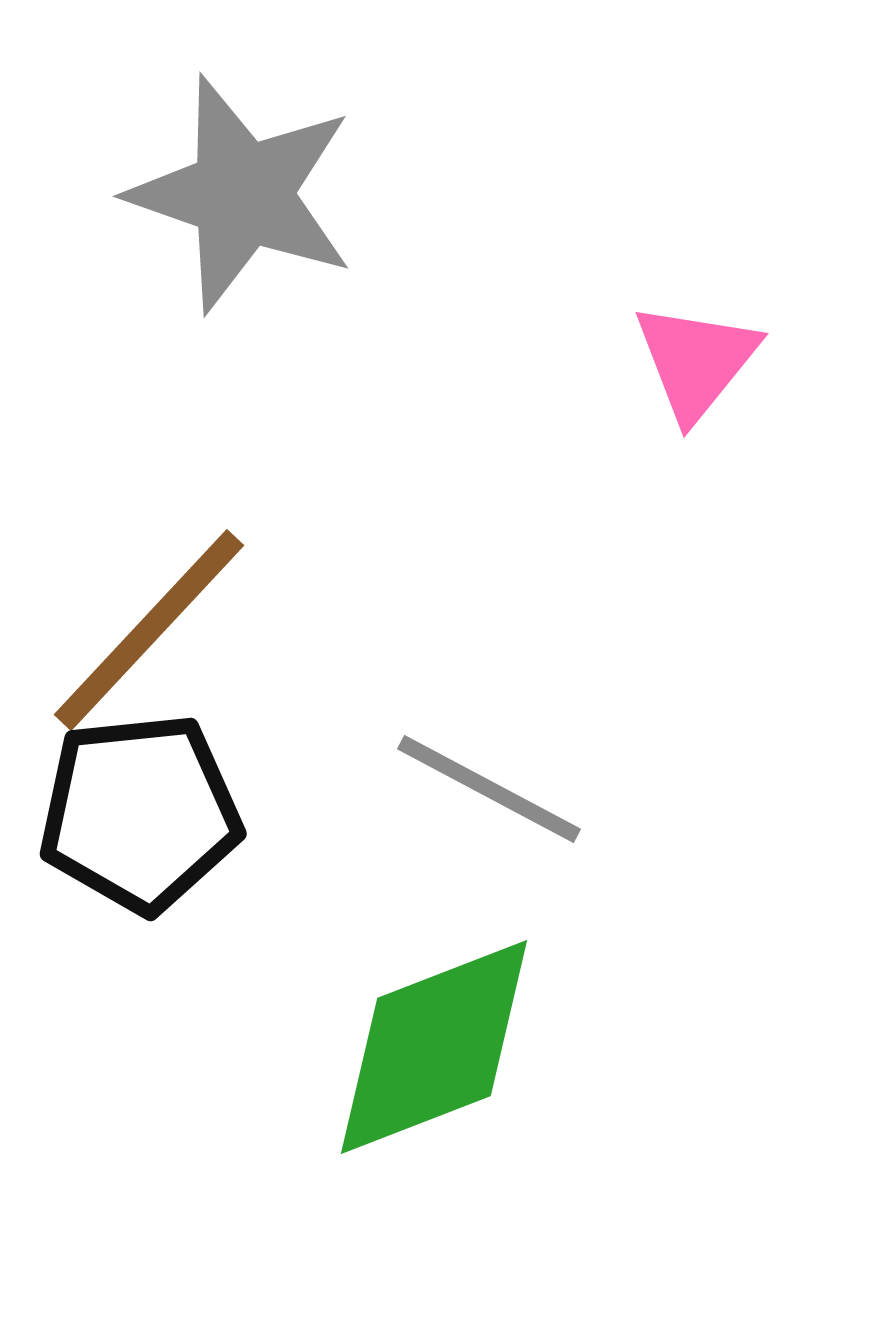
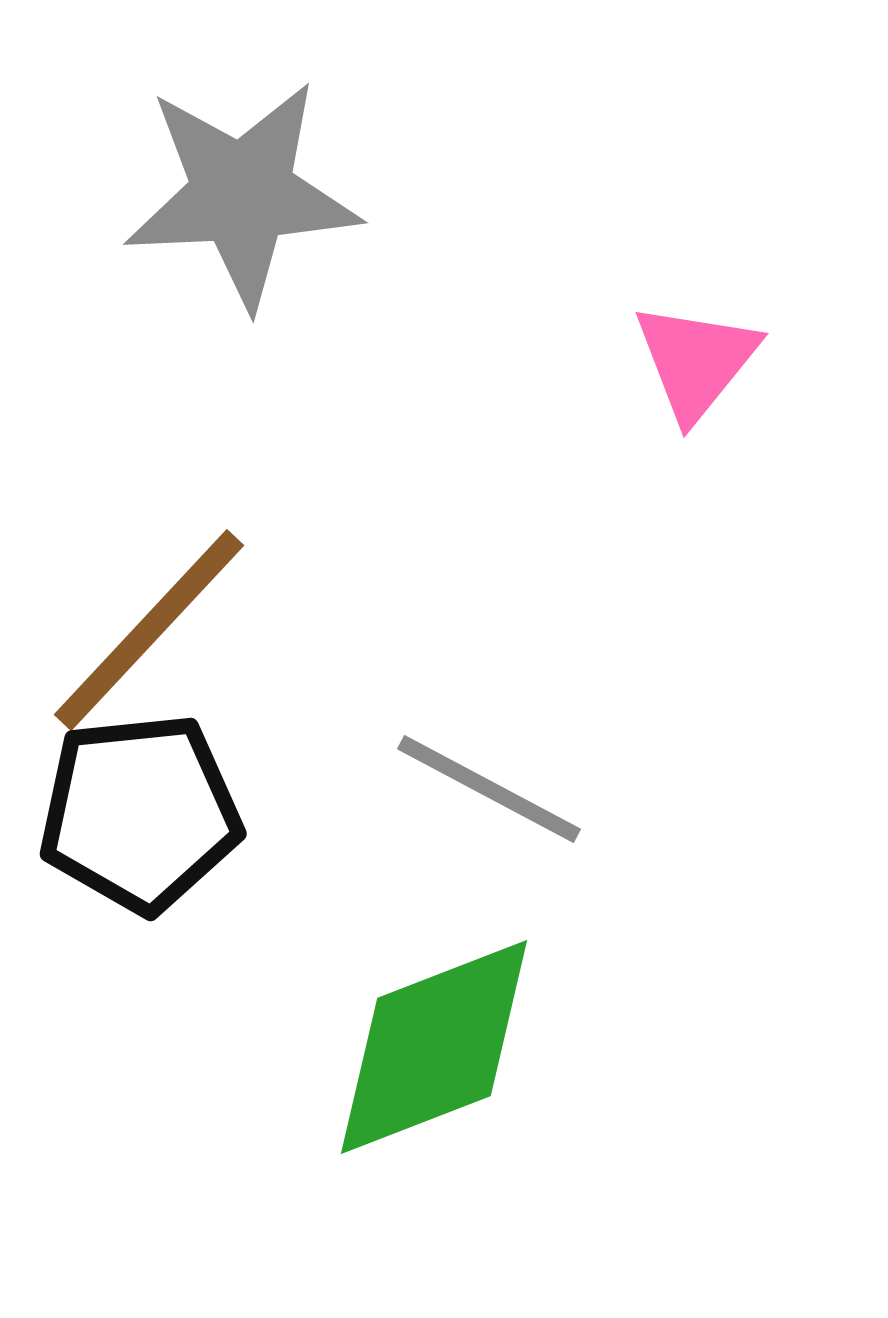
gray star: rotated 22 degrees counterclockwise
